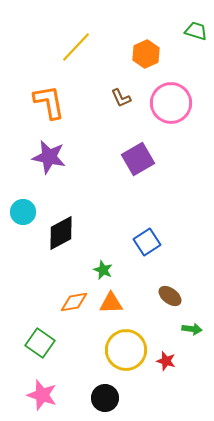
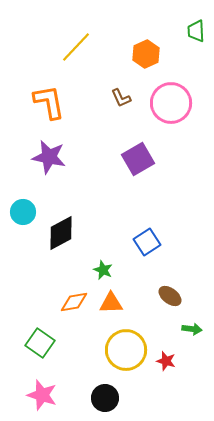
green trapezoid: rotated 110 degrees counterclockwise
